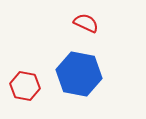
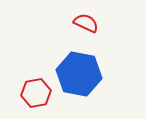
red hexagon: moved 11 px right, 7 px down; rotated 20 degrees counterclockwise
